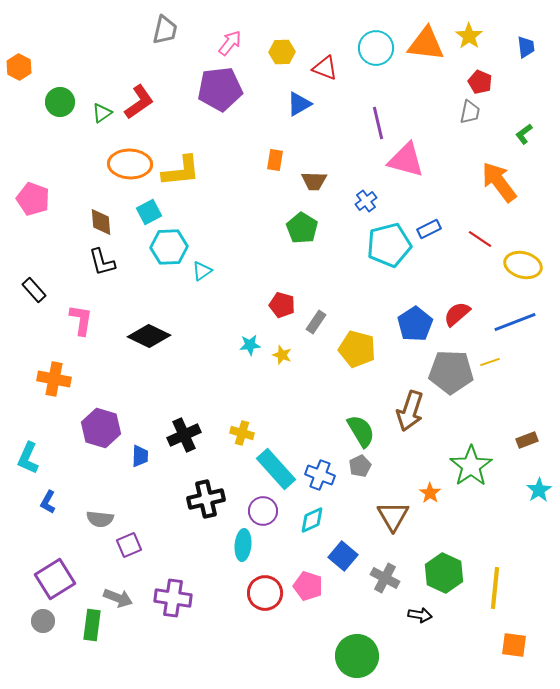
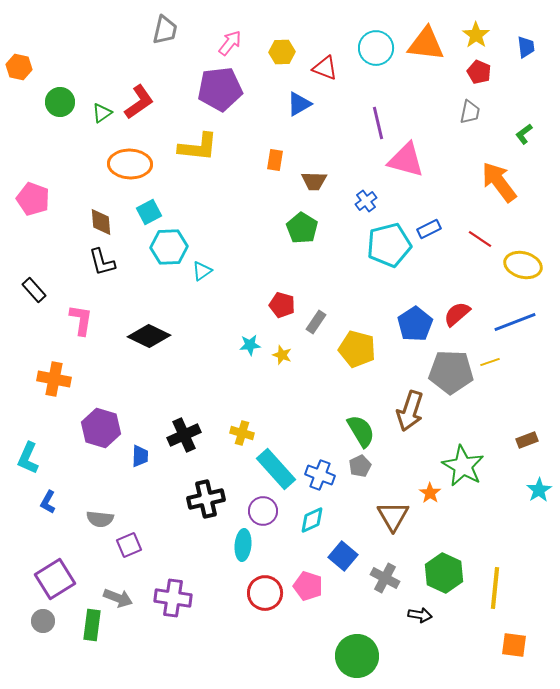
yellow star at (469, 36): moved 7 px right, 1 px up
orange hexagon at (19, 67): rotated 15 degrees counterclockwise
red pentagon at (480, 82): moved 1 px left, 10 px up
yellow L-shape at (181, 171): moved 17 px right, 24 px up; rotated 12 degrees clockwise
green star at (471, 466): moved 8 px left; rotated 9 degrees counterclockwise
